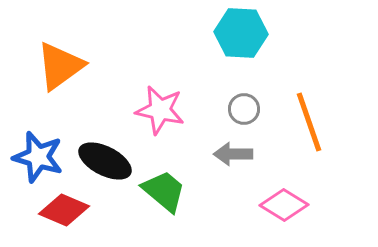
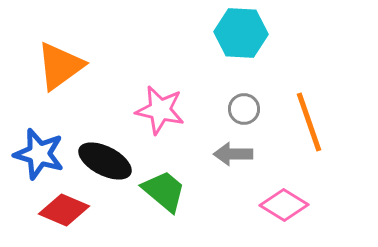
blue star: moved 1 px right, 3 px up
